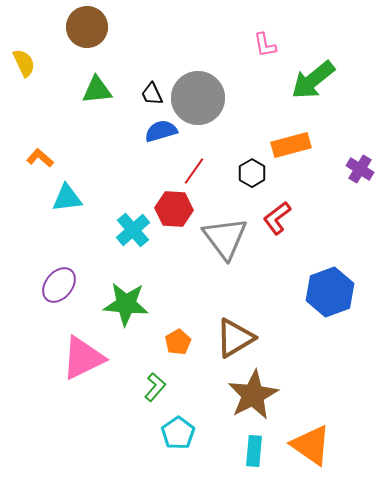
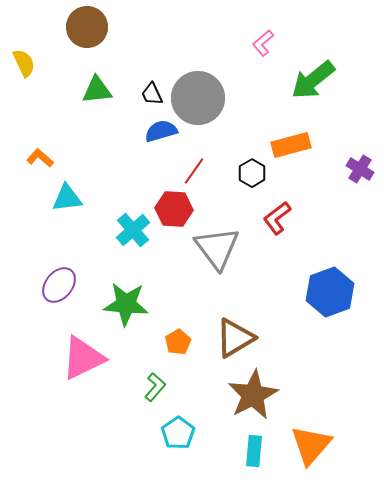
pink L-shape: moved 2 px left, 2 px up; rotated 60 degrees clockwise
gray triangle: moved 8 px left, 10 px down
orange triangle: rotated 36 degrees clockwise
